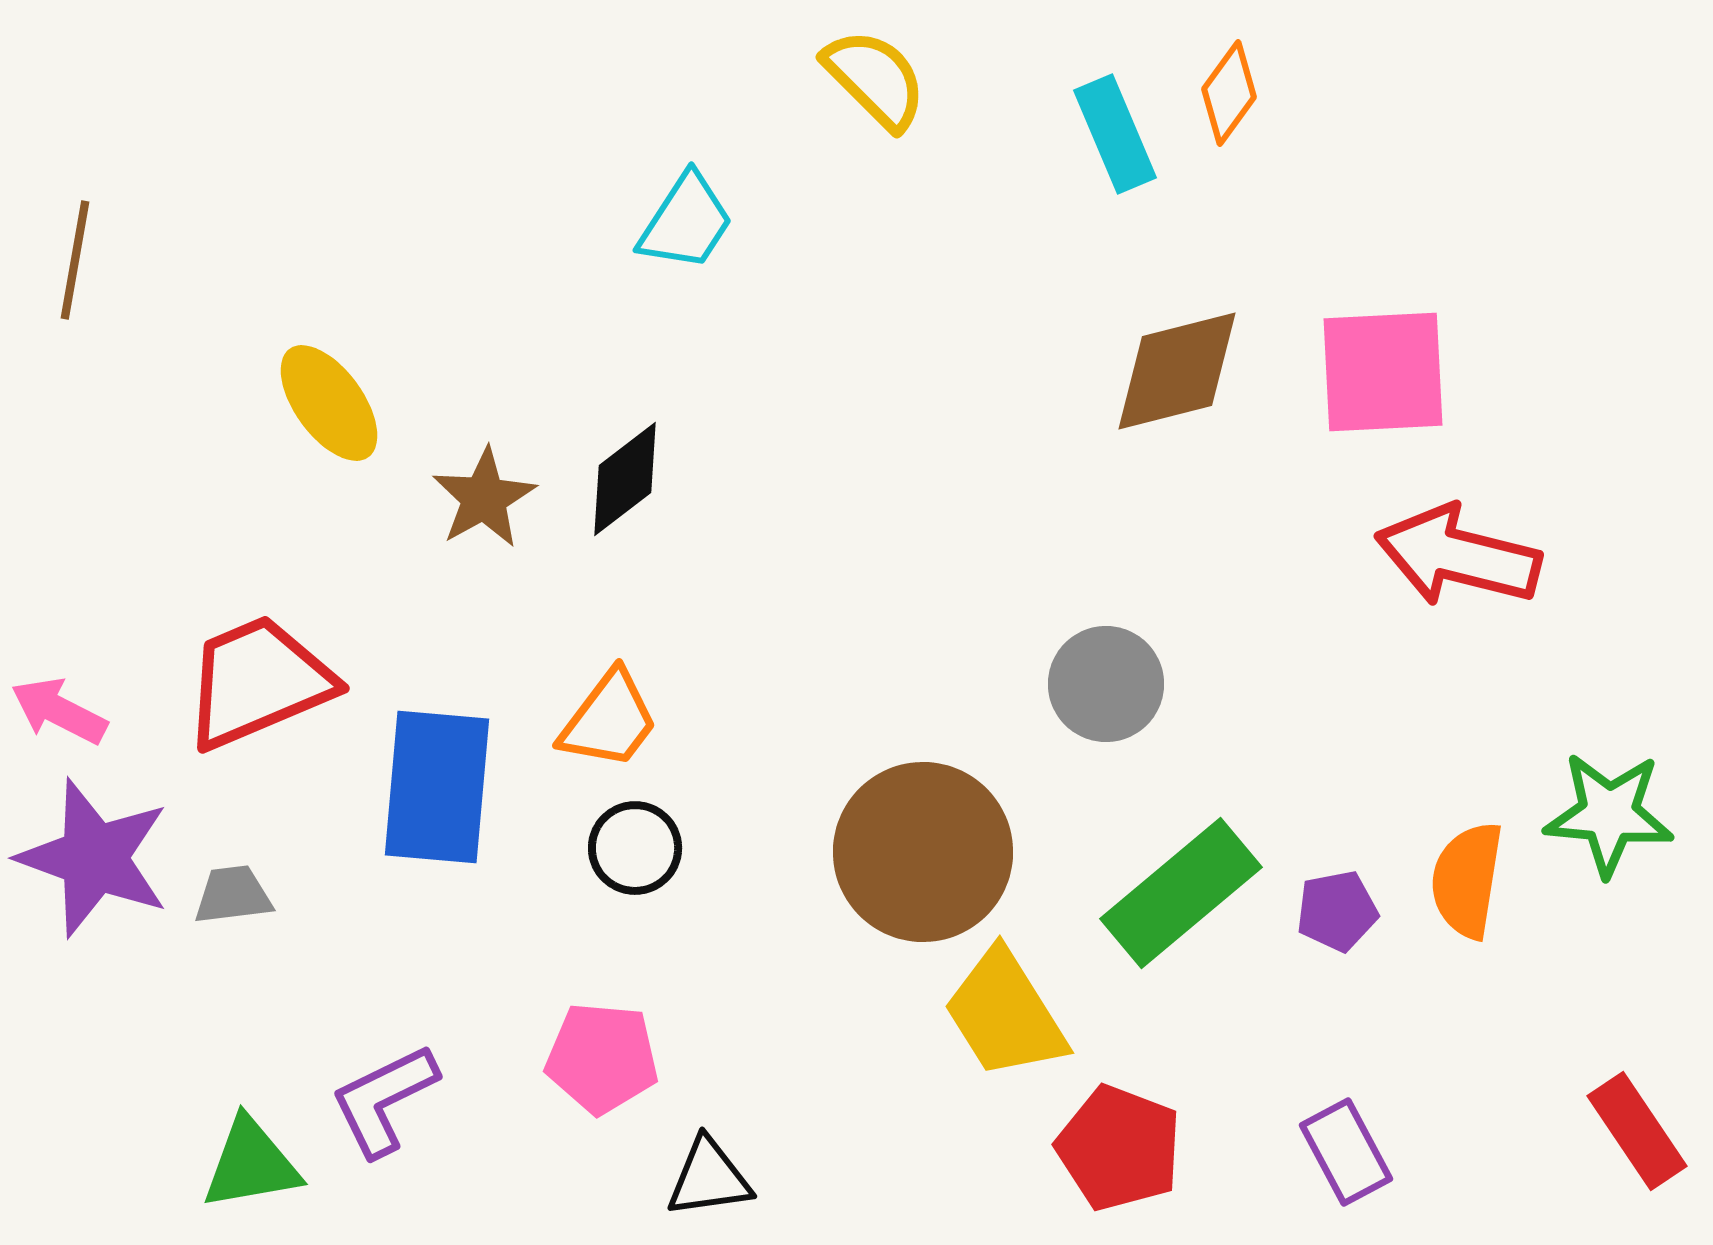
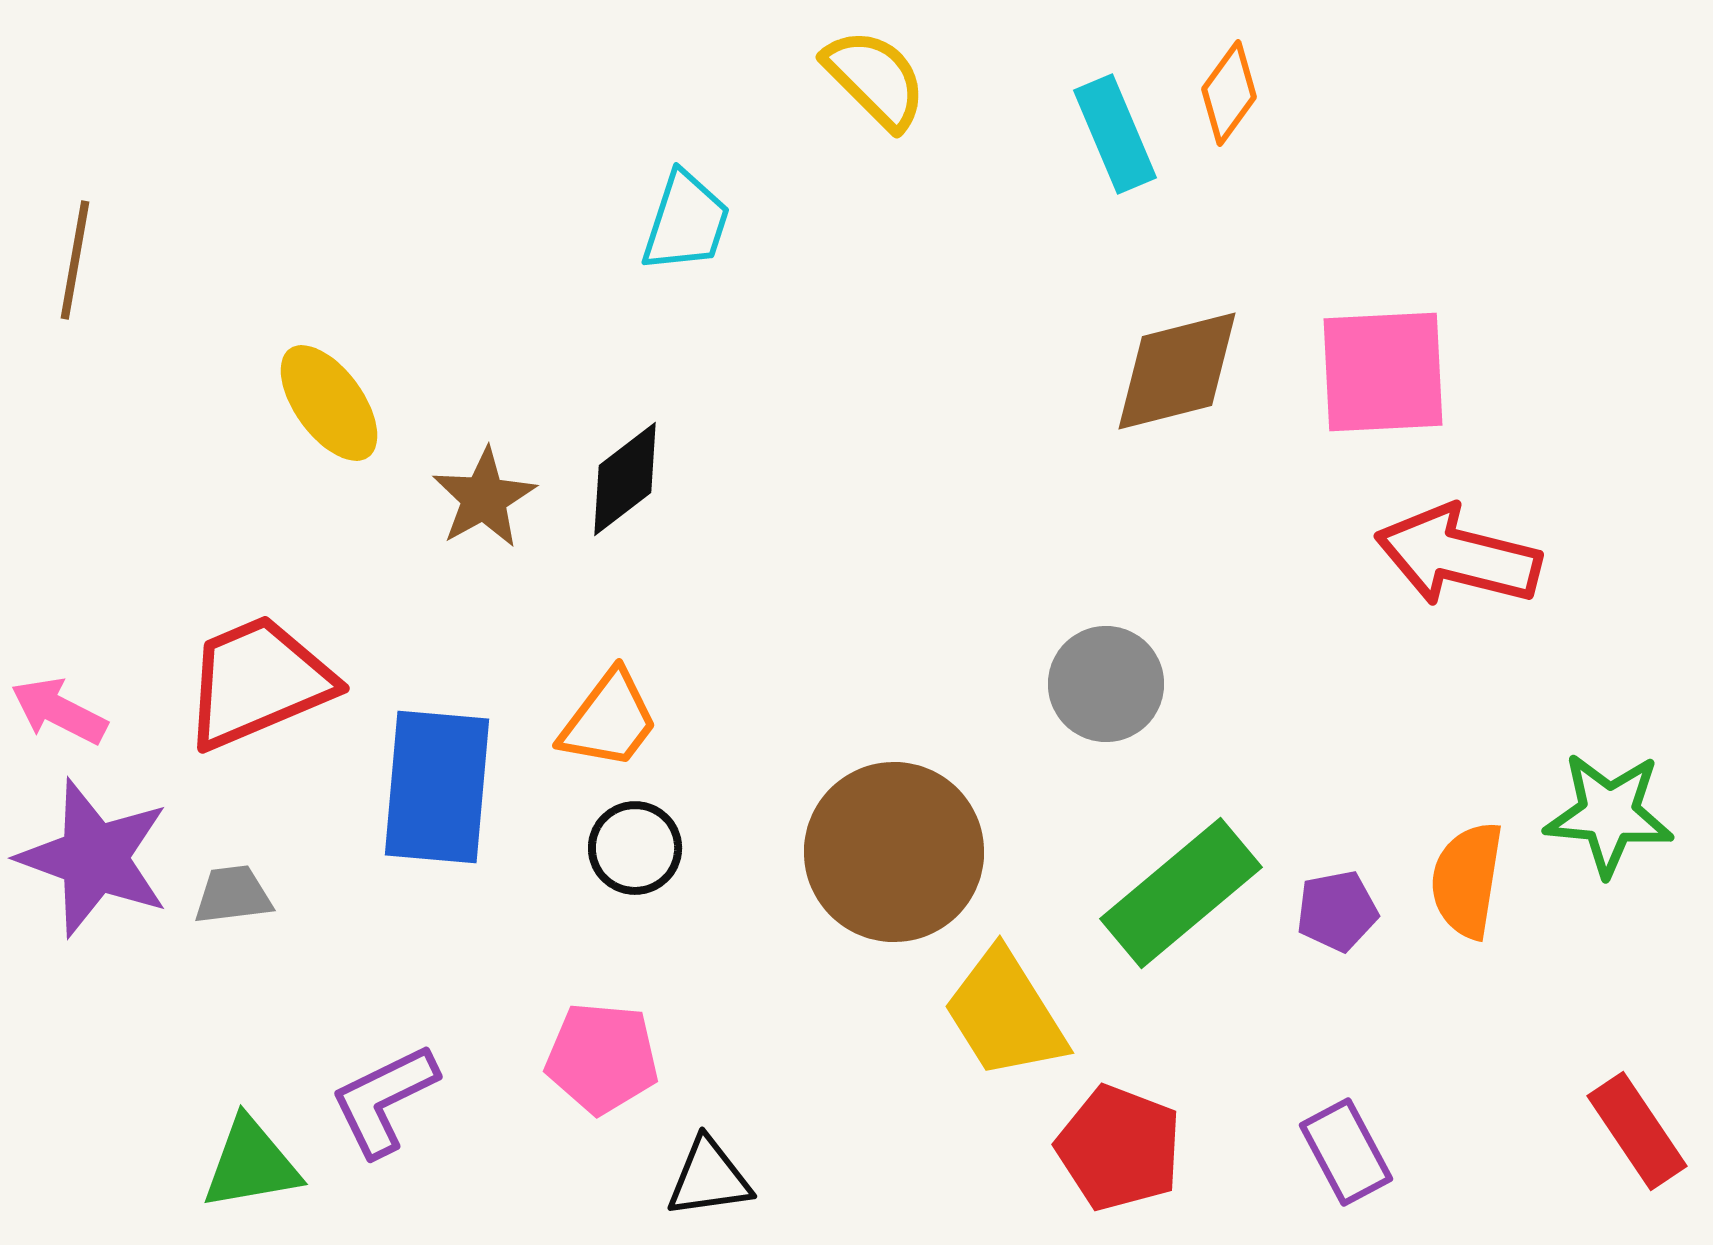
cyan trapezoid: rotated 15 degrees counterclockwise
brown circle: moved 29 px left
